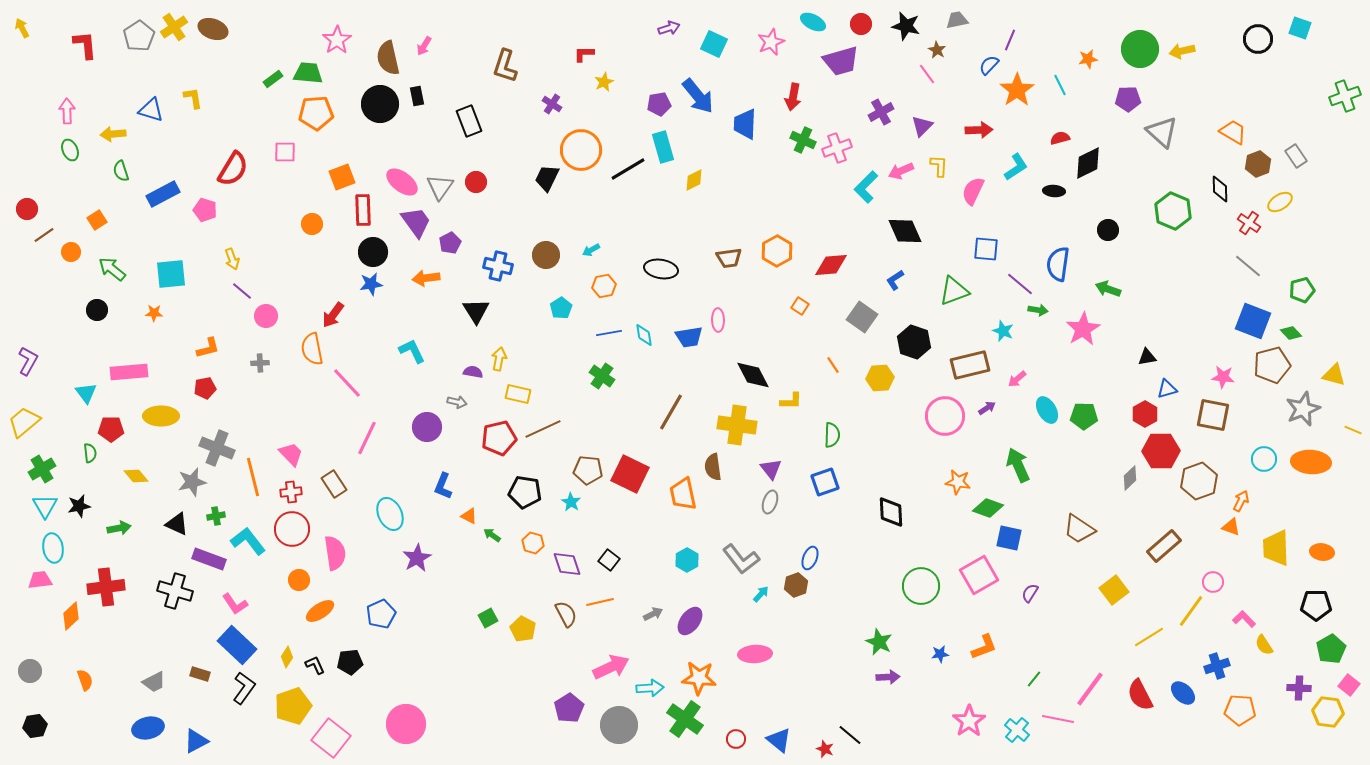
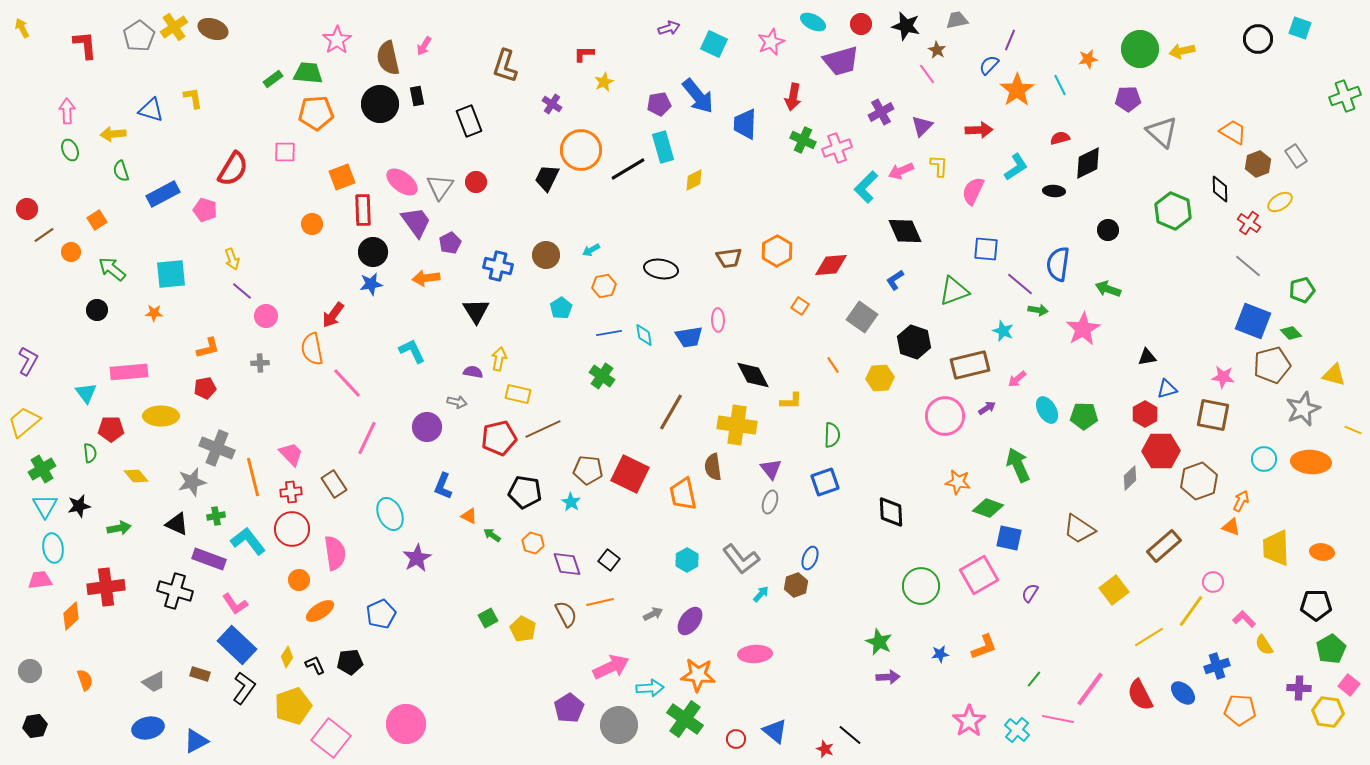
orange star at (699, 678): moved 1 px left, 3 px up
blue triangle at (779, 740): moved 4 px left, 9 px up
